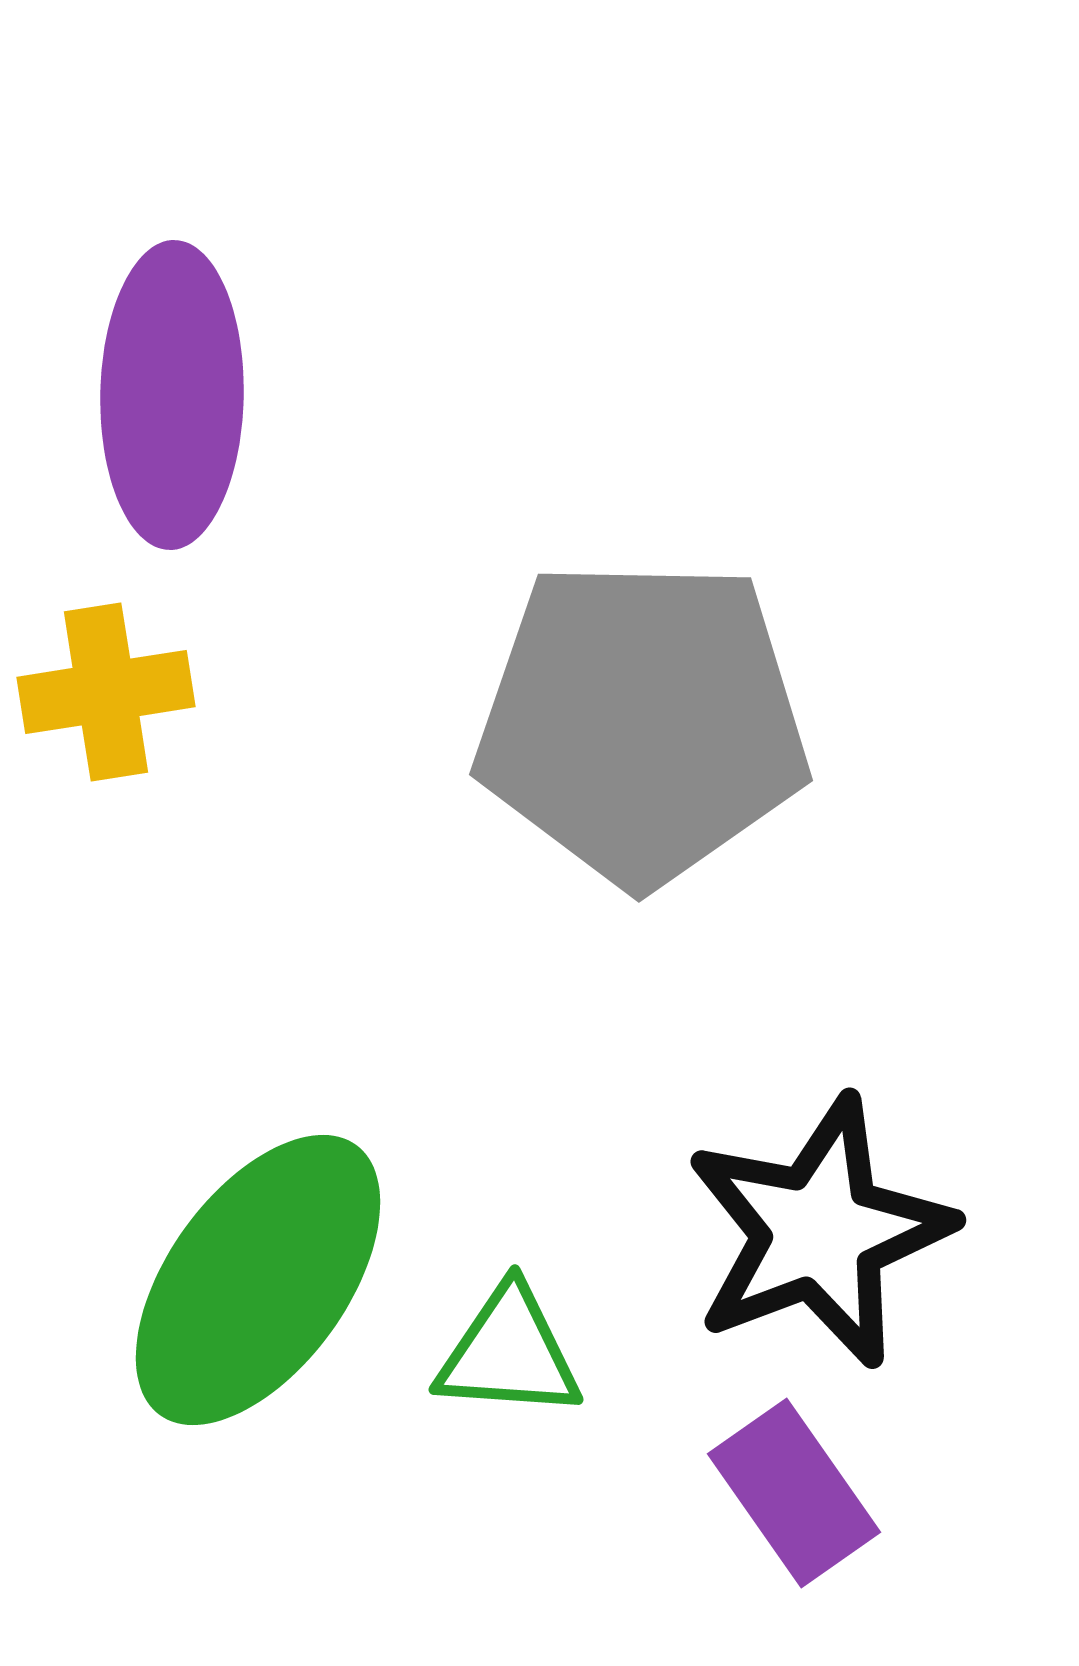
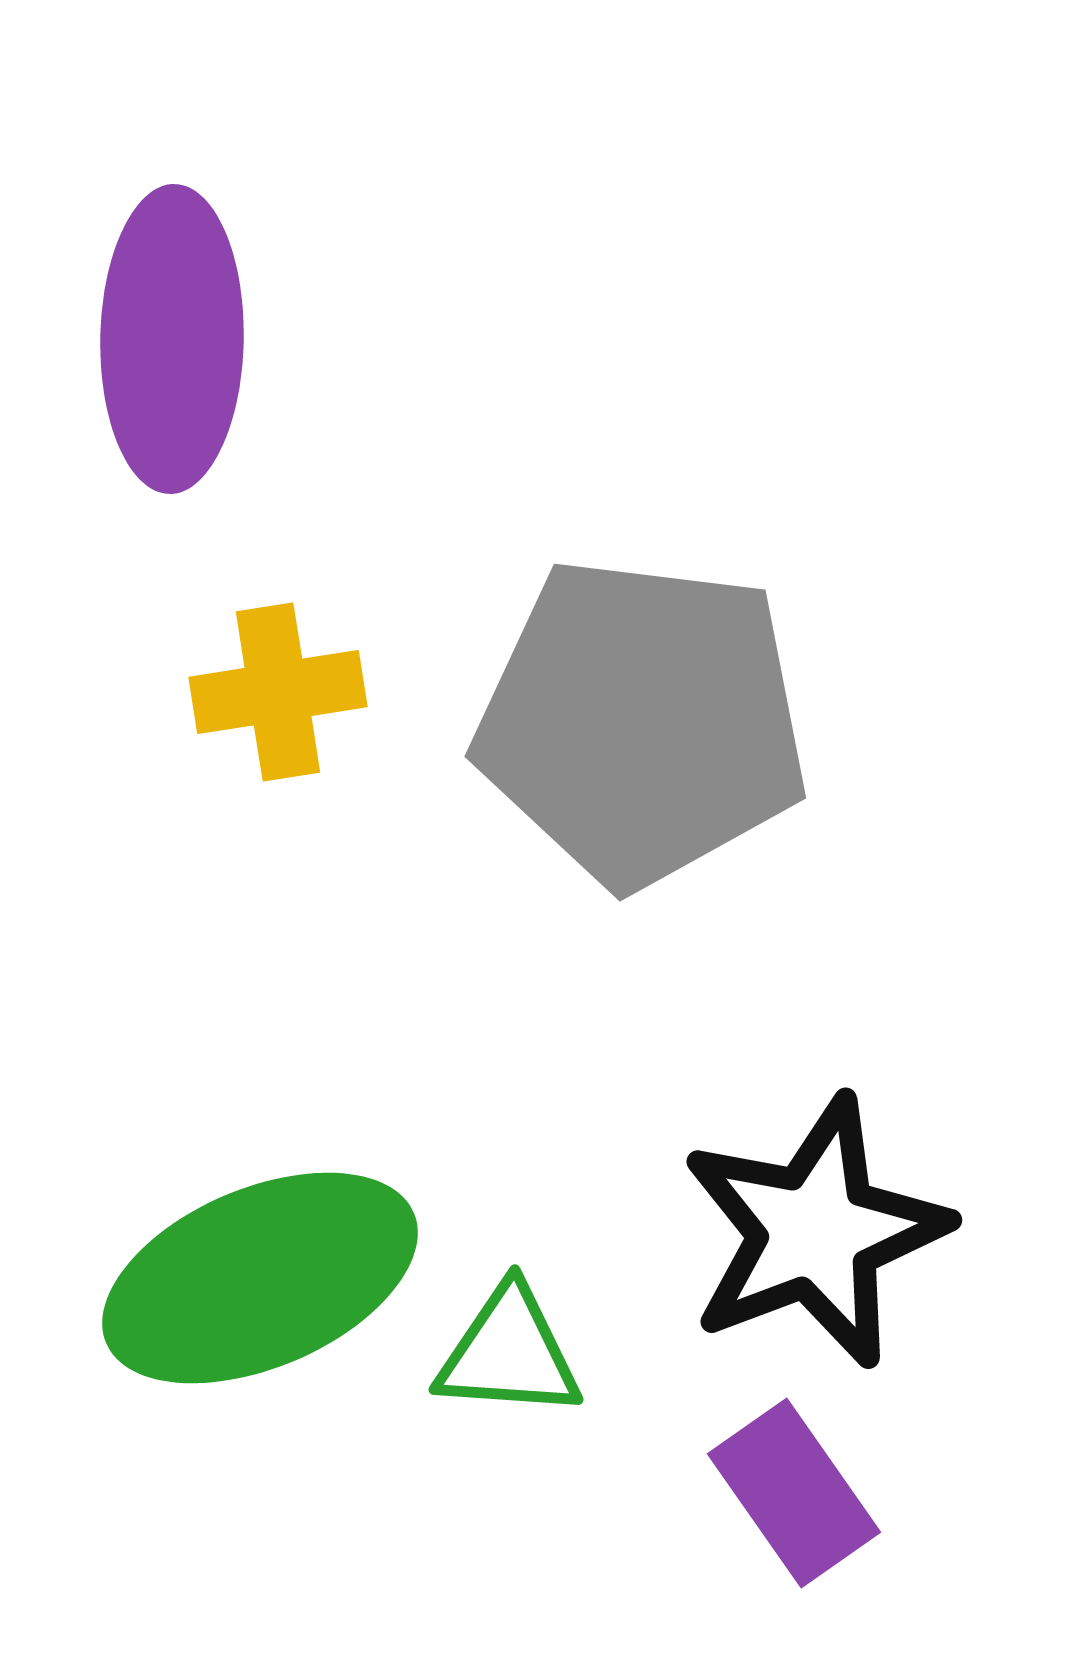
purple ellipse: moved 56 px up
yellow cross: moved 172 px right
gray pentagon: rotated 6 degrees clockwise
black star: moved 4 px left
green ellipse: moved 2 px right, 2 px up; rotated 31 degrees clockwise
